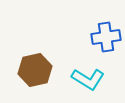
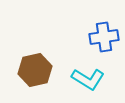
blue cross: moved 2 px left
